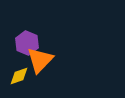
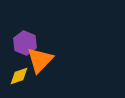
purple hexagon: moved 2 px left
